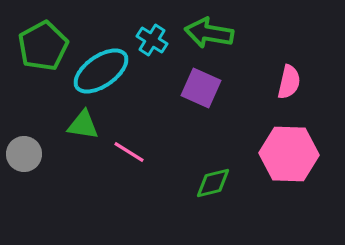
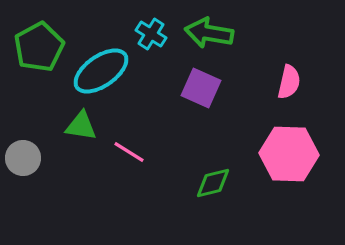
cyan cross: moved 1 px left, 6 px up
green pentagon: moved 4 px left, 1 px down
green triangle: moved 2 px left, 1 px down
gray circle: moved 1 px left, 4 px down
